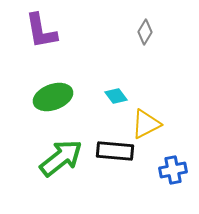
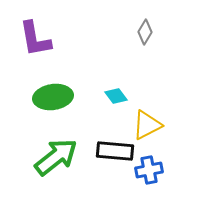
purple L-shape: moved 6 px left, 8 px down
green ellipse: rotated 12 degrees clockwise
yellow triangle: moved 1 px right, 1 px down
green arrow: moved 5 px left, 1 px up
blue cross: moved 24 px left
